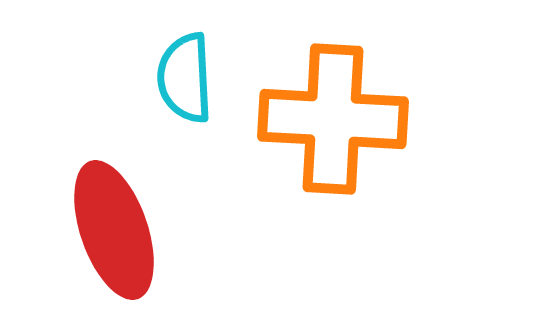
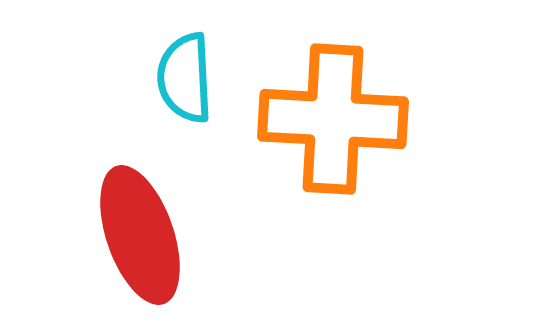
red ellipse: moved 26 px right, 5 px down
